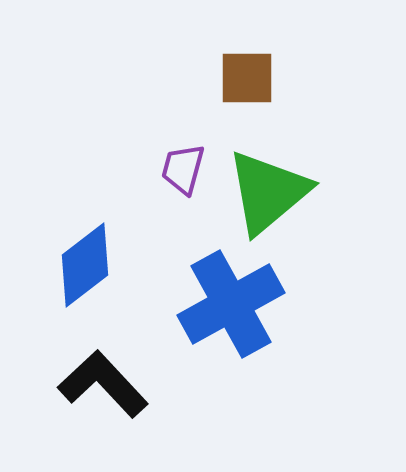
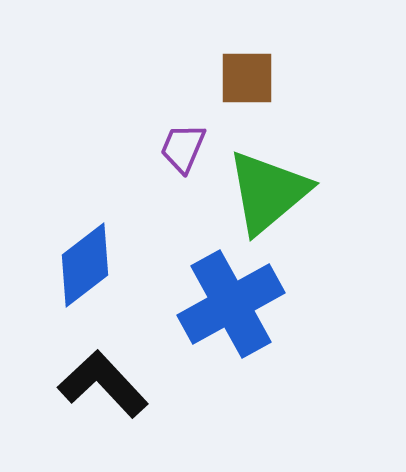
purple trapezoid: moved 21 px up; rotated 8 degrees clockwise
